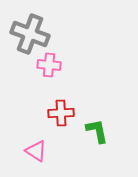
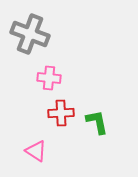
pink cross: moved 13 px down
green L-shape: moved 9 px up
